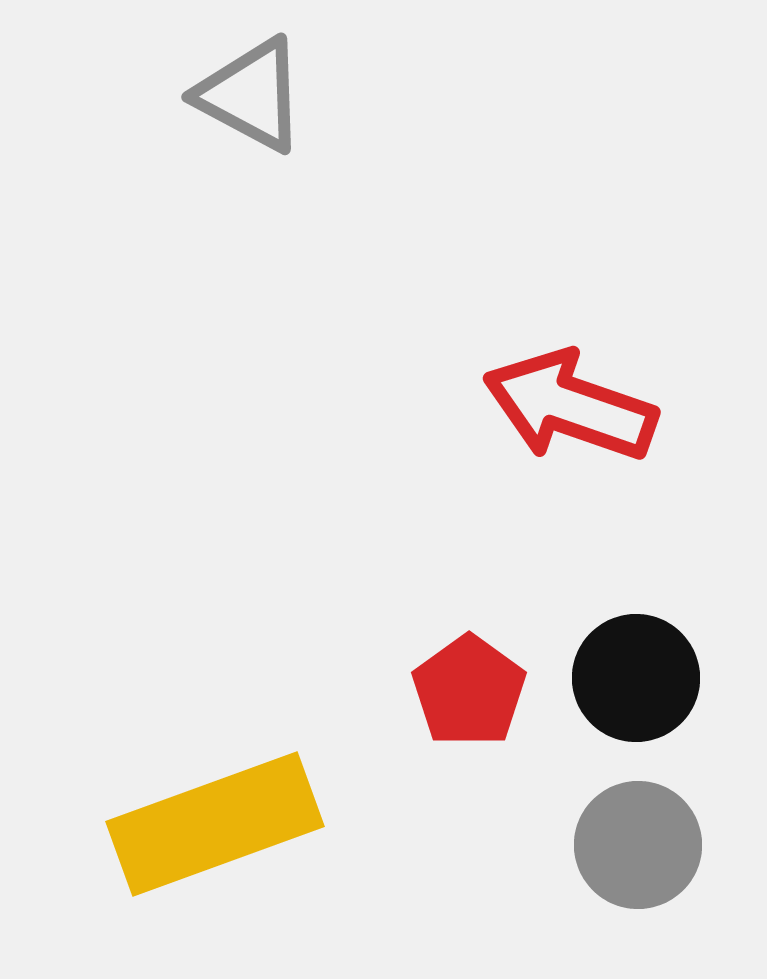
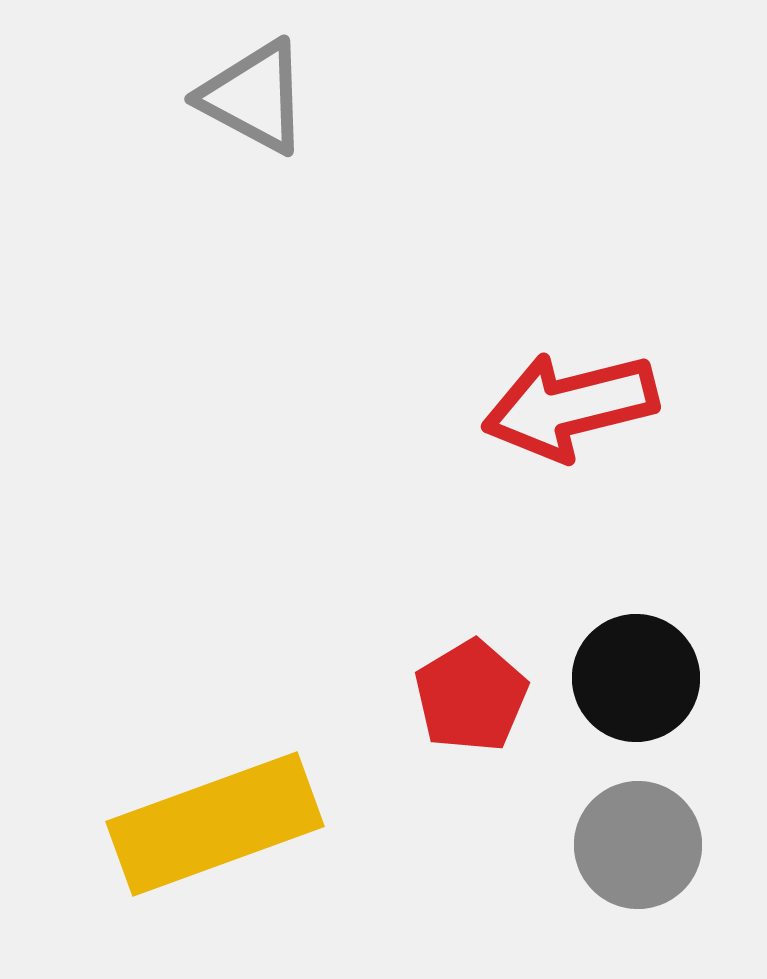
gray triangle: moved 3 px right, 2 px down
red arrow: rotated 33 degrees counterclockwise
red pentagon: moved 2 px right, 5 px down; rotated 5 degrees clockwise
